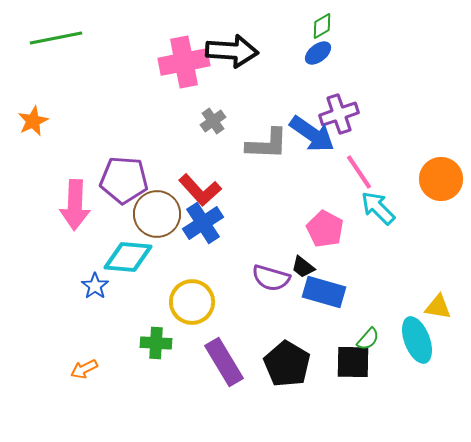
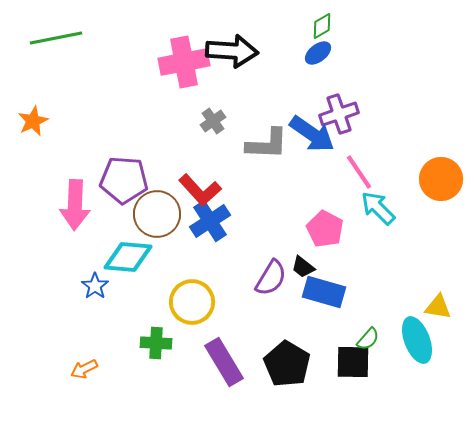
blue cross: moved 7 px right, 2 px up
purple semicircle: rotated 75 degrees counterclockwise
